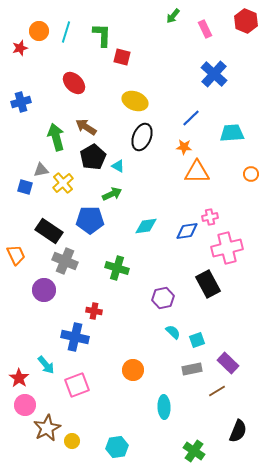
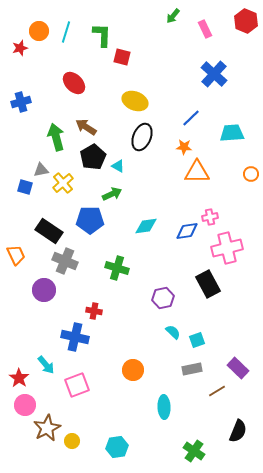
purple rectangle at (228, 363): moved 10 px right, 5 px down
